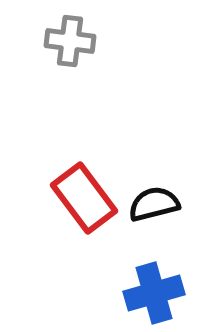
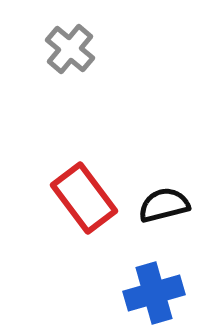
gray cross: moved 8 px down; rotated 33 degrees clockwise
black semicircle: moved 10 px right, 1 px down
